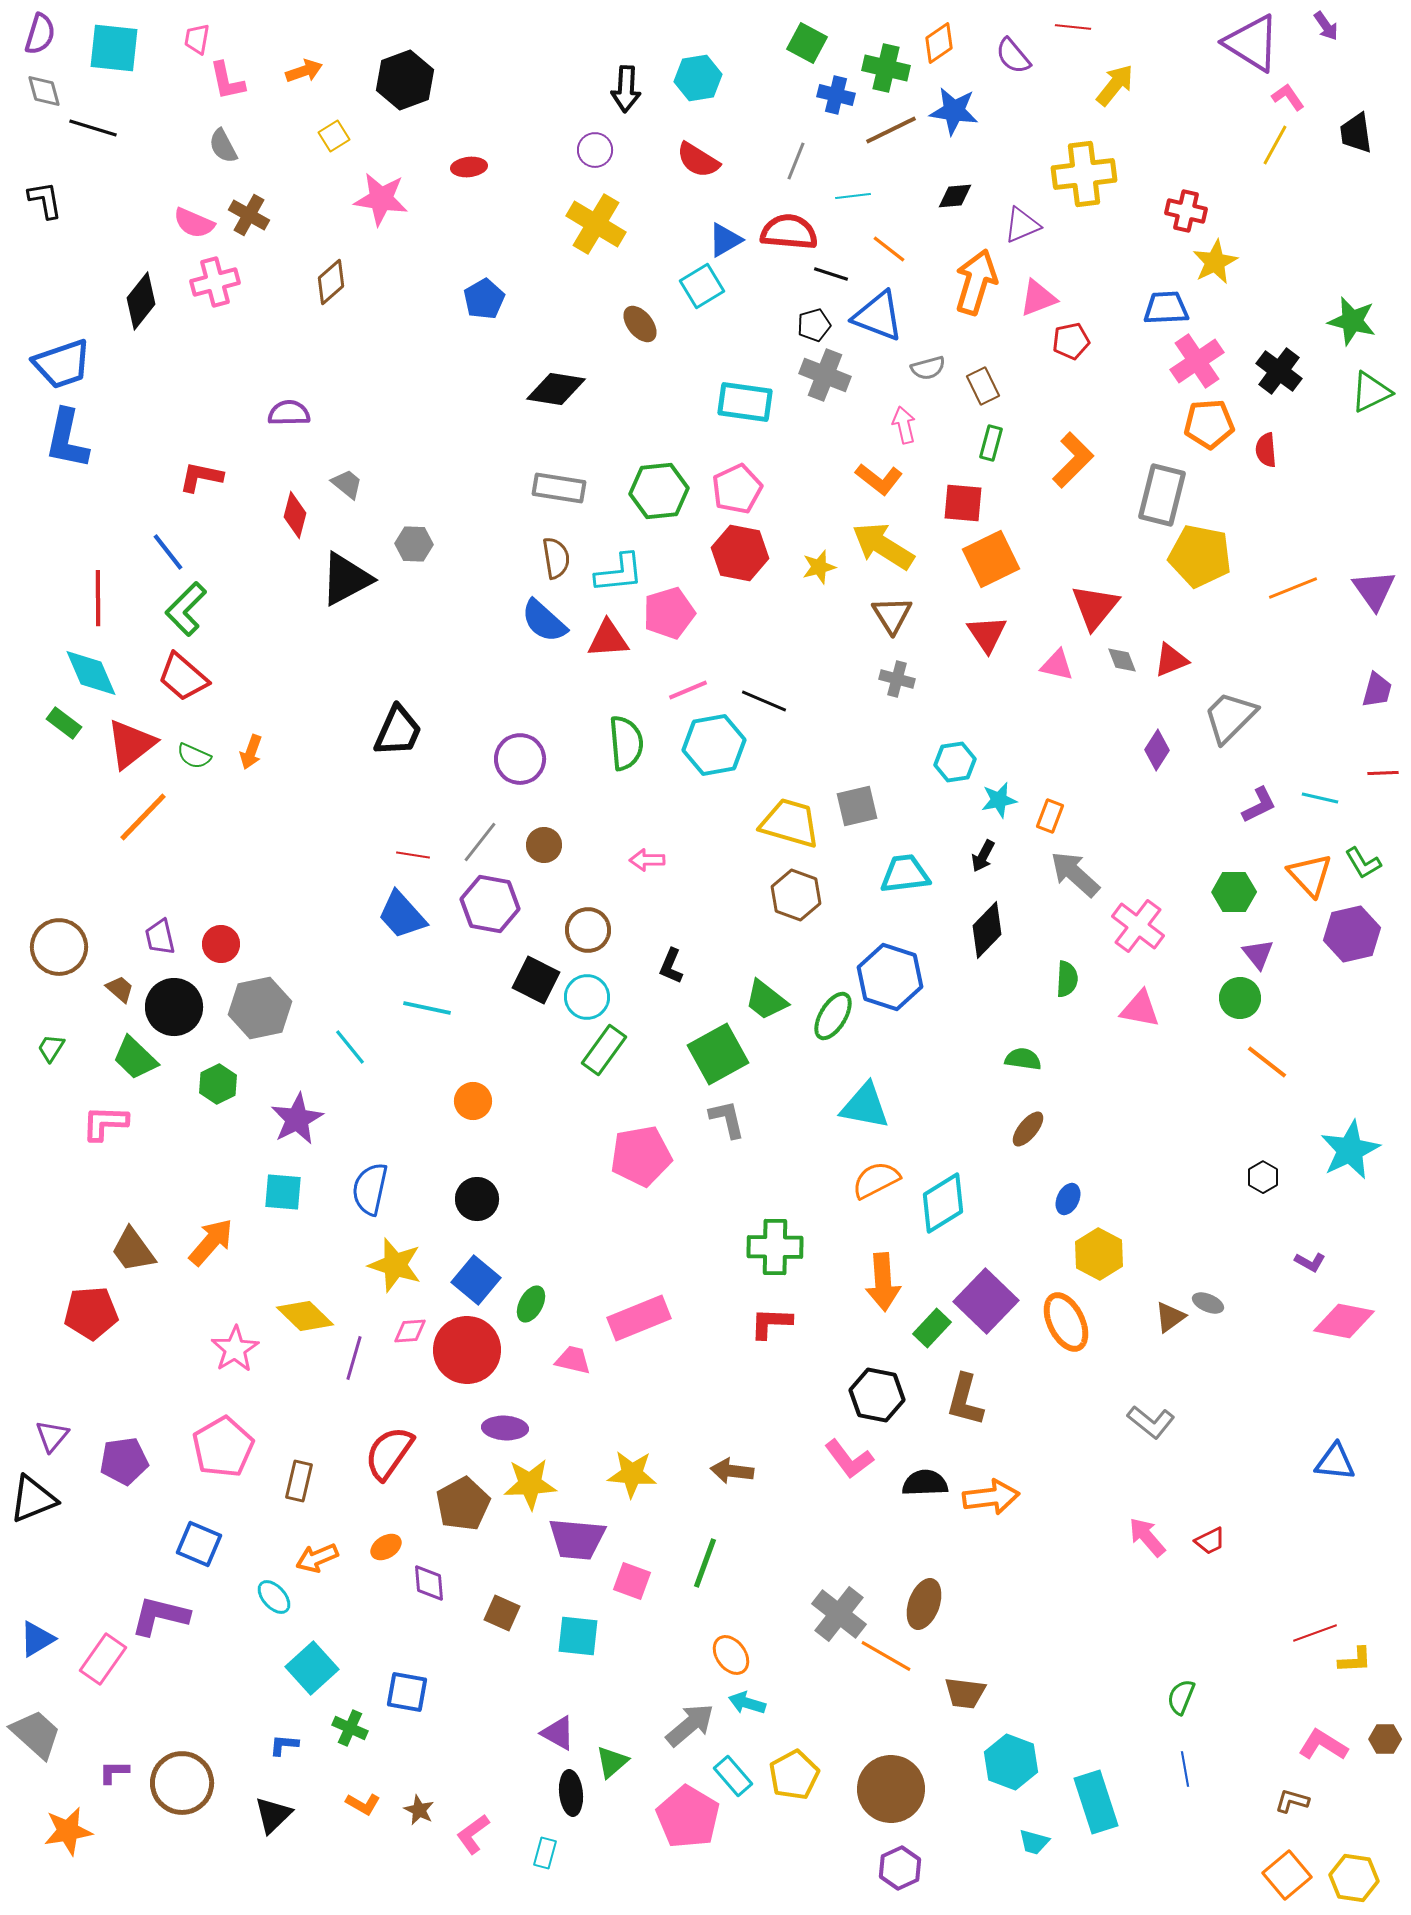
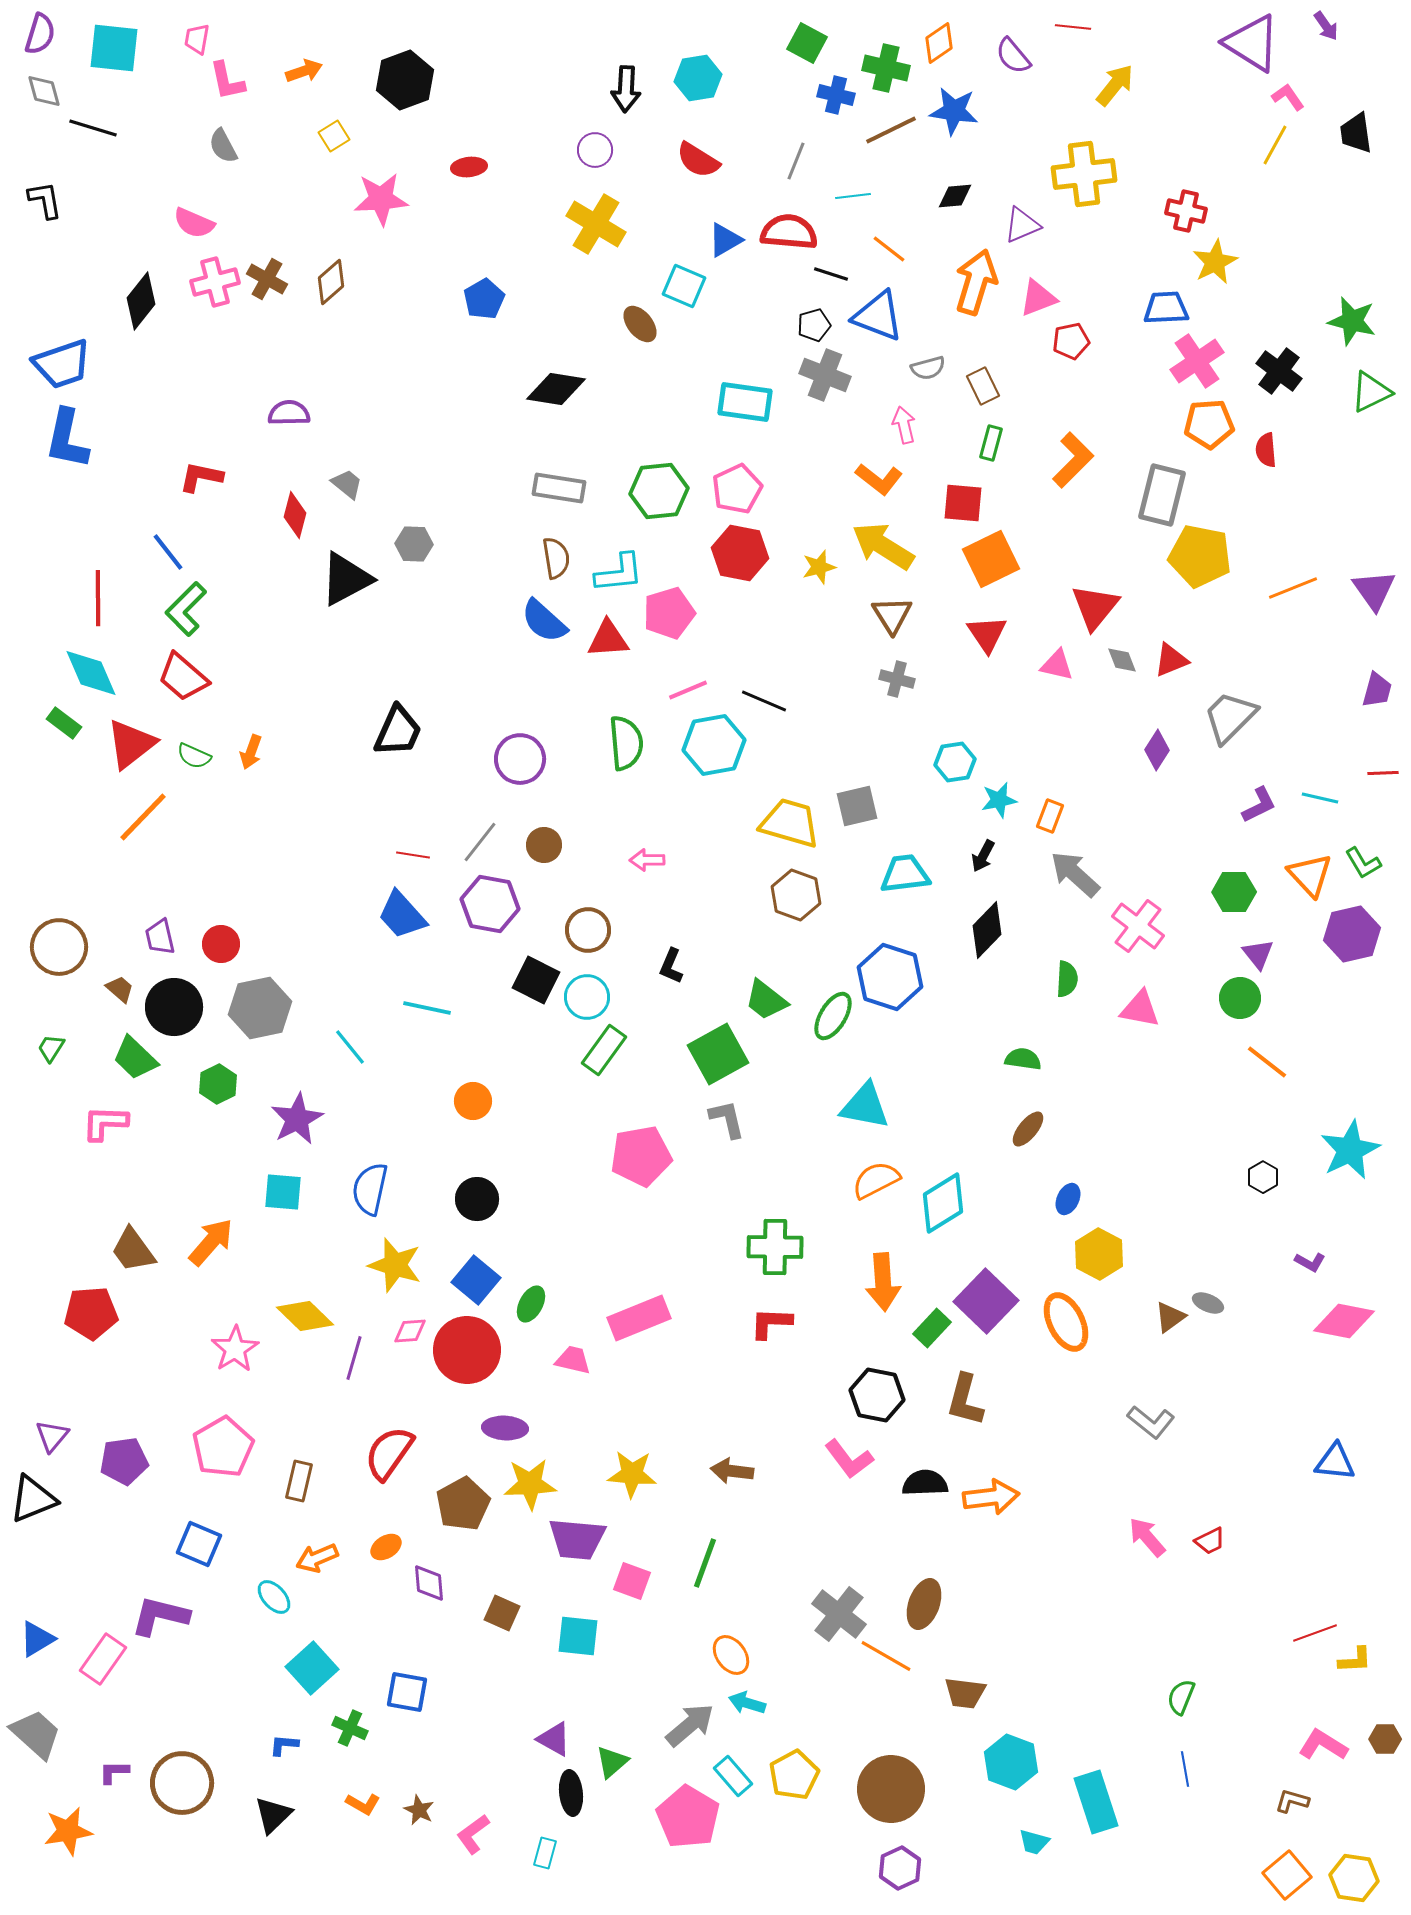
pink star at (381, 199): rotated 12 degrees counterclockwise
brown cross at (249, 215): moved 18 px right, 64 px down
cyan square at (702, 286): moved 18 px left; rotated 36 degrees counterclockwise
purple triangle at (558, 1733): moved 4 px left, 6 px down
